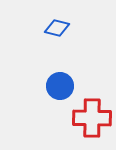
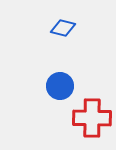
blue diamond: moved 6 px right
